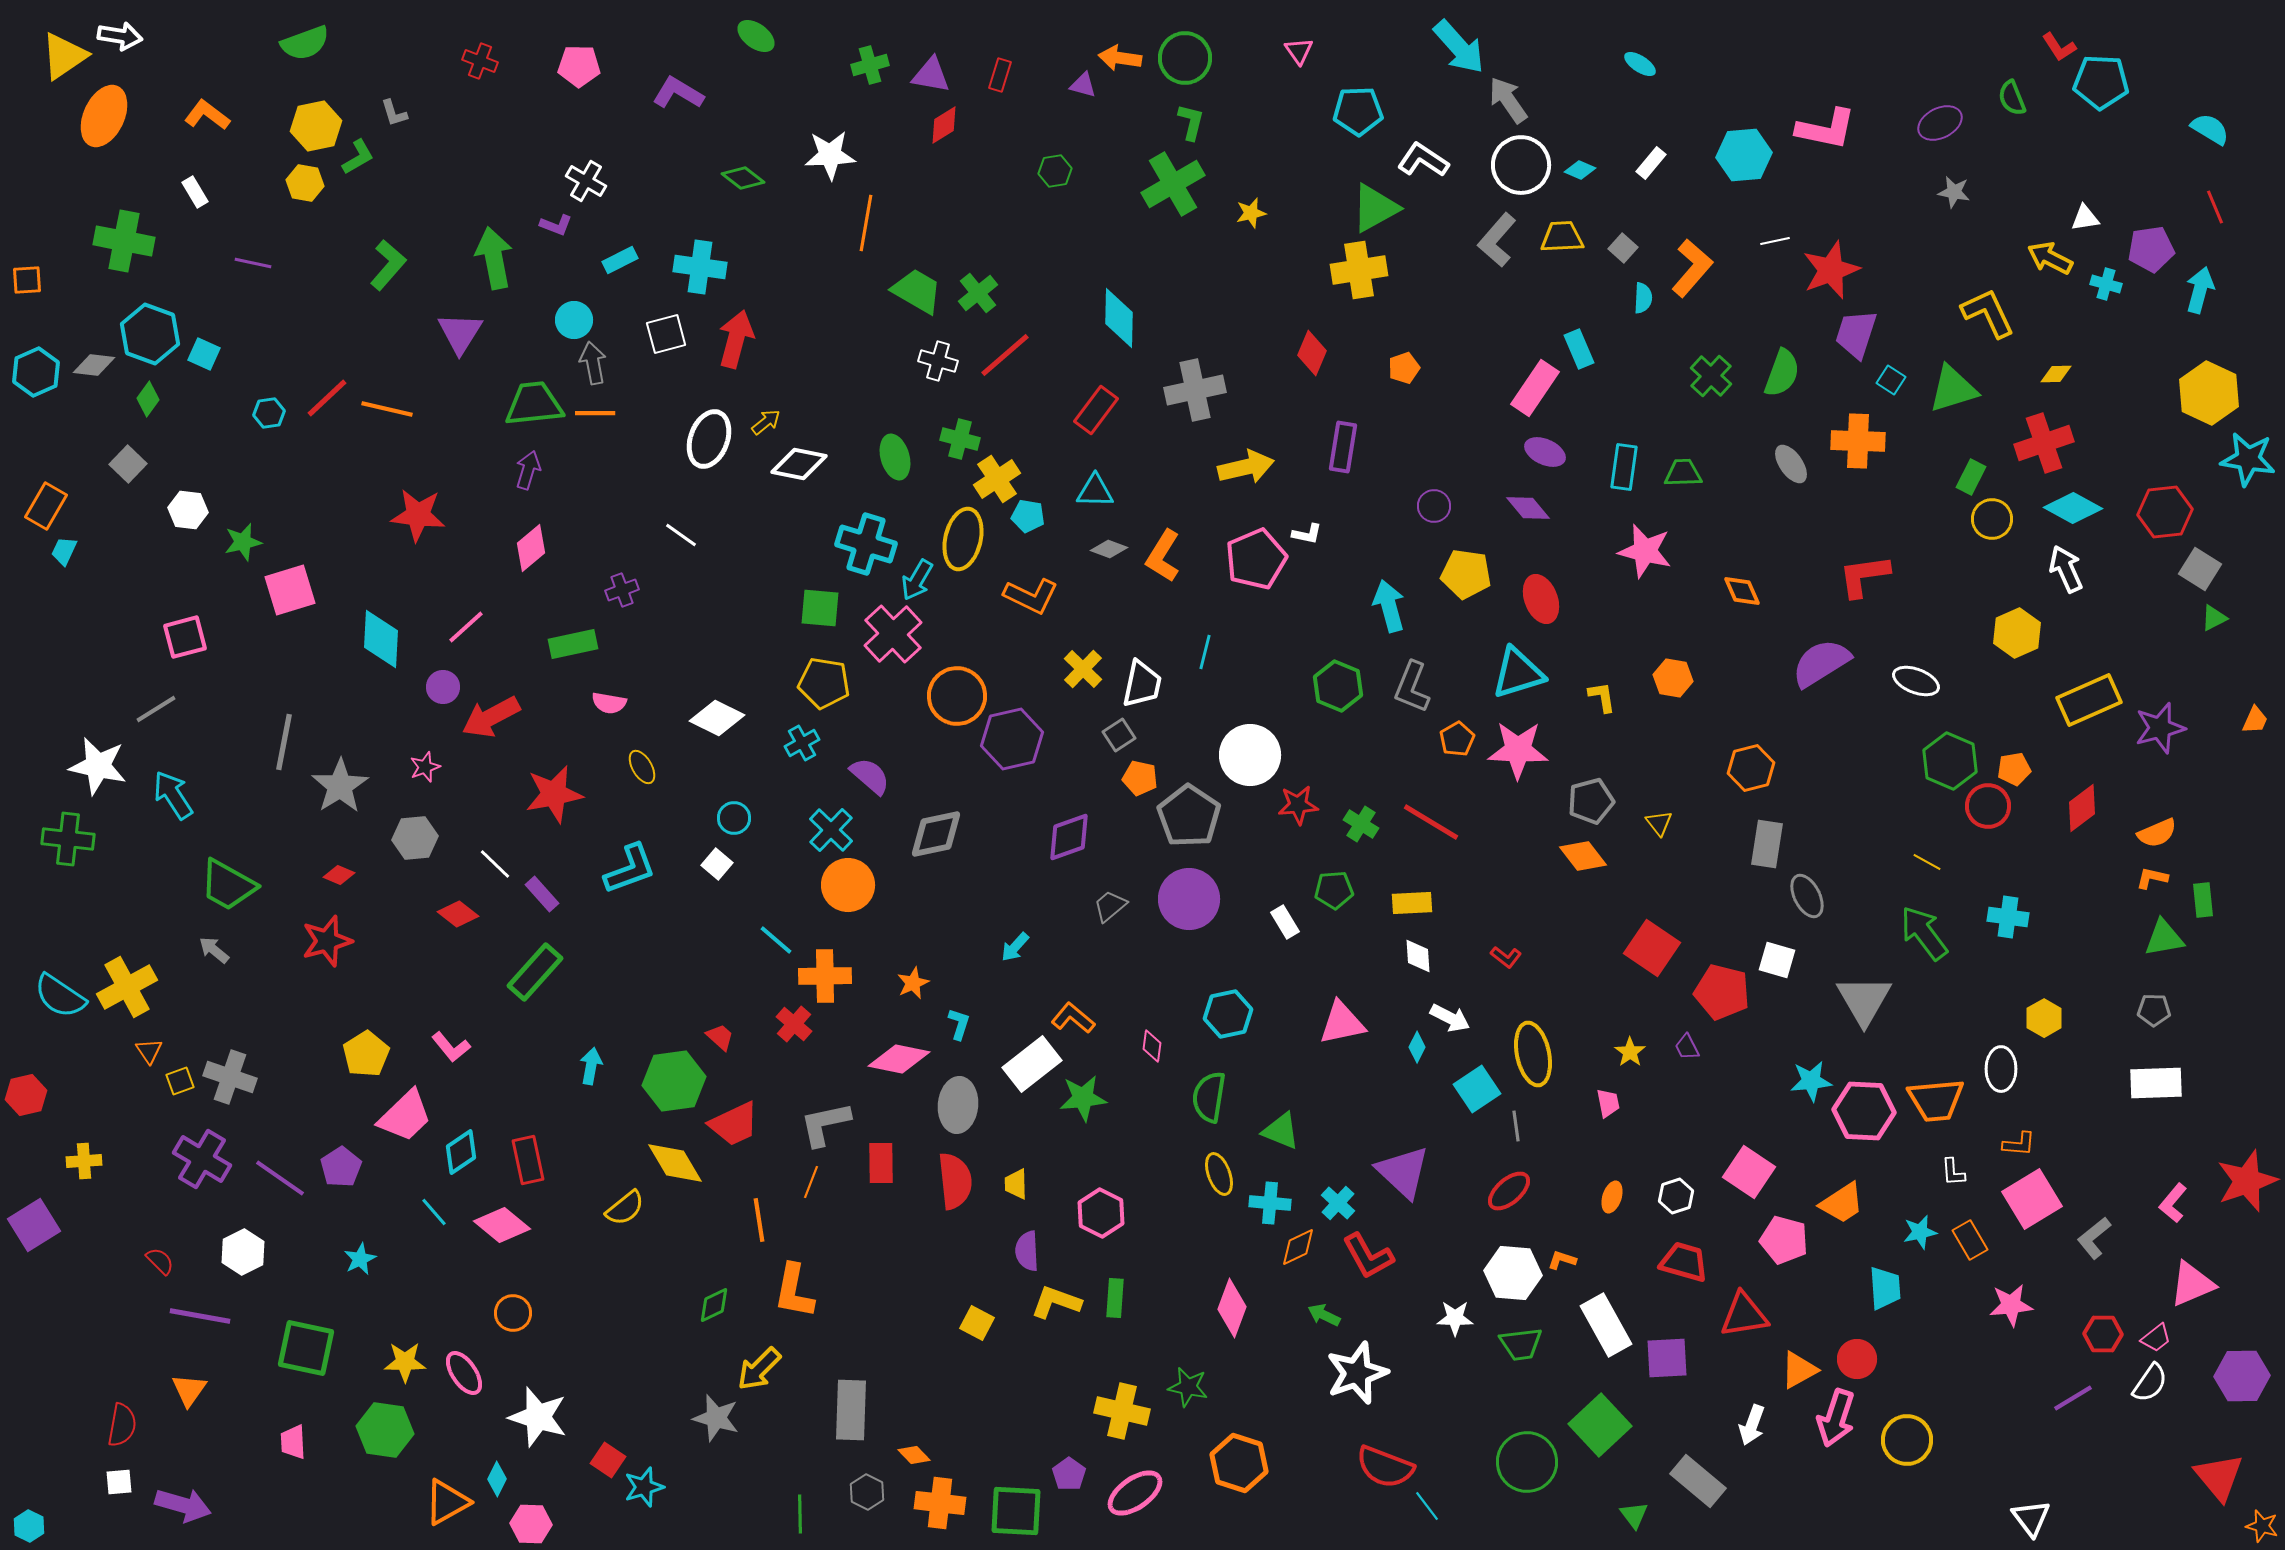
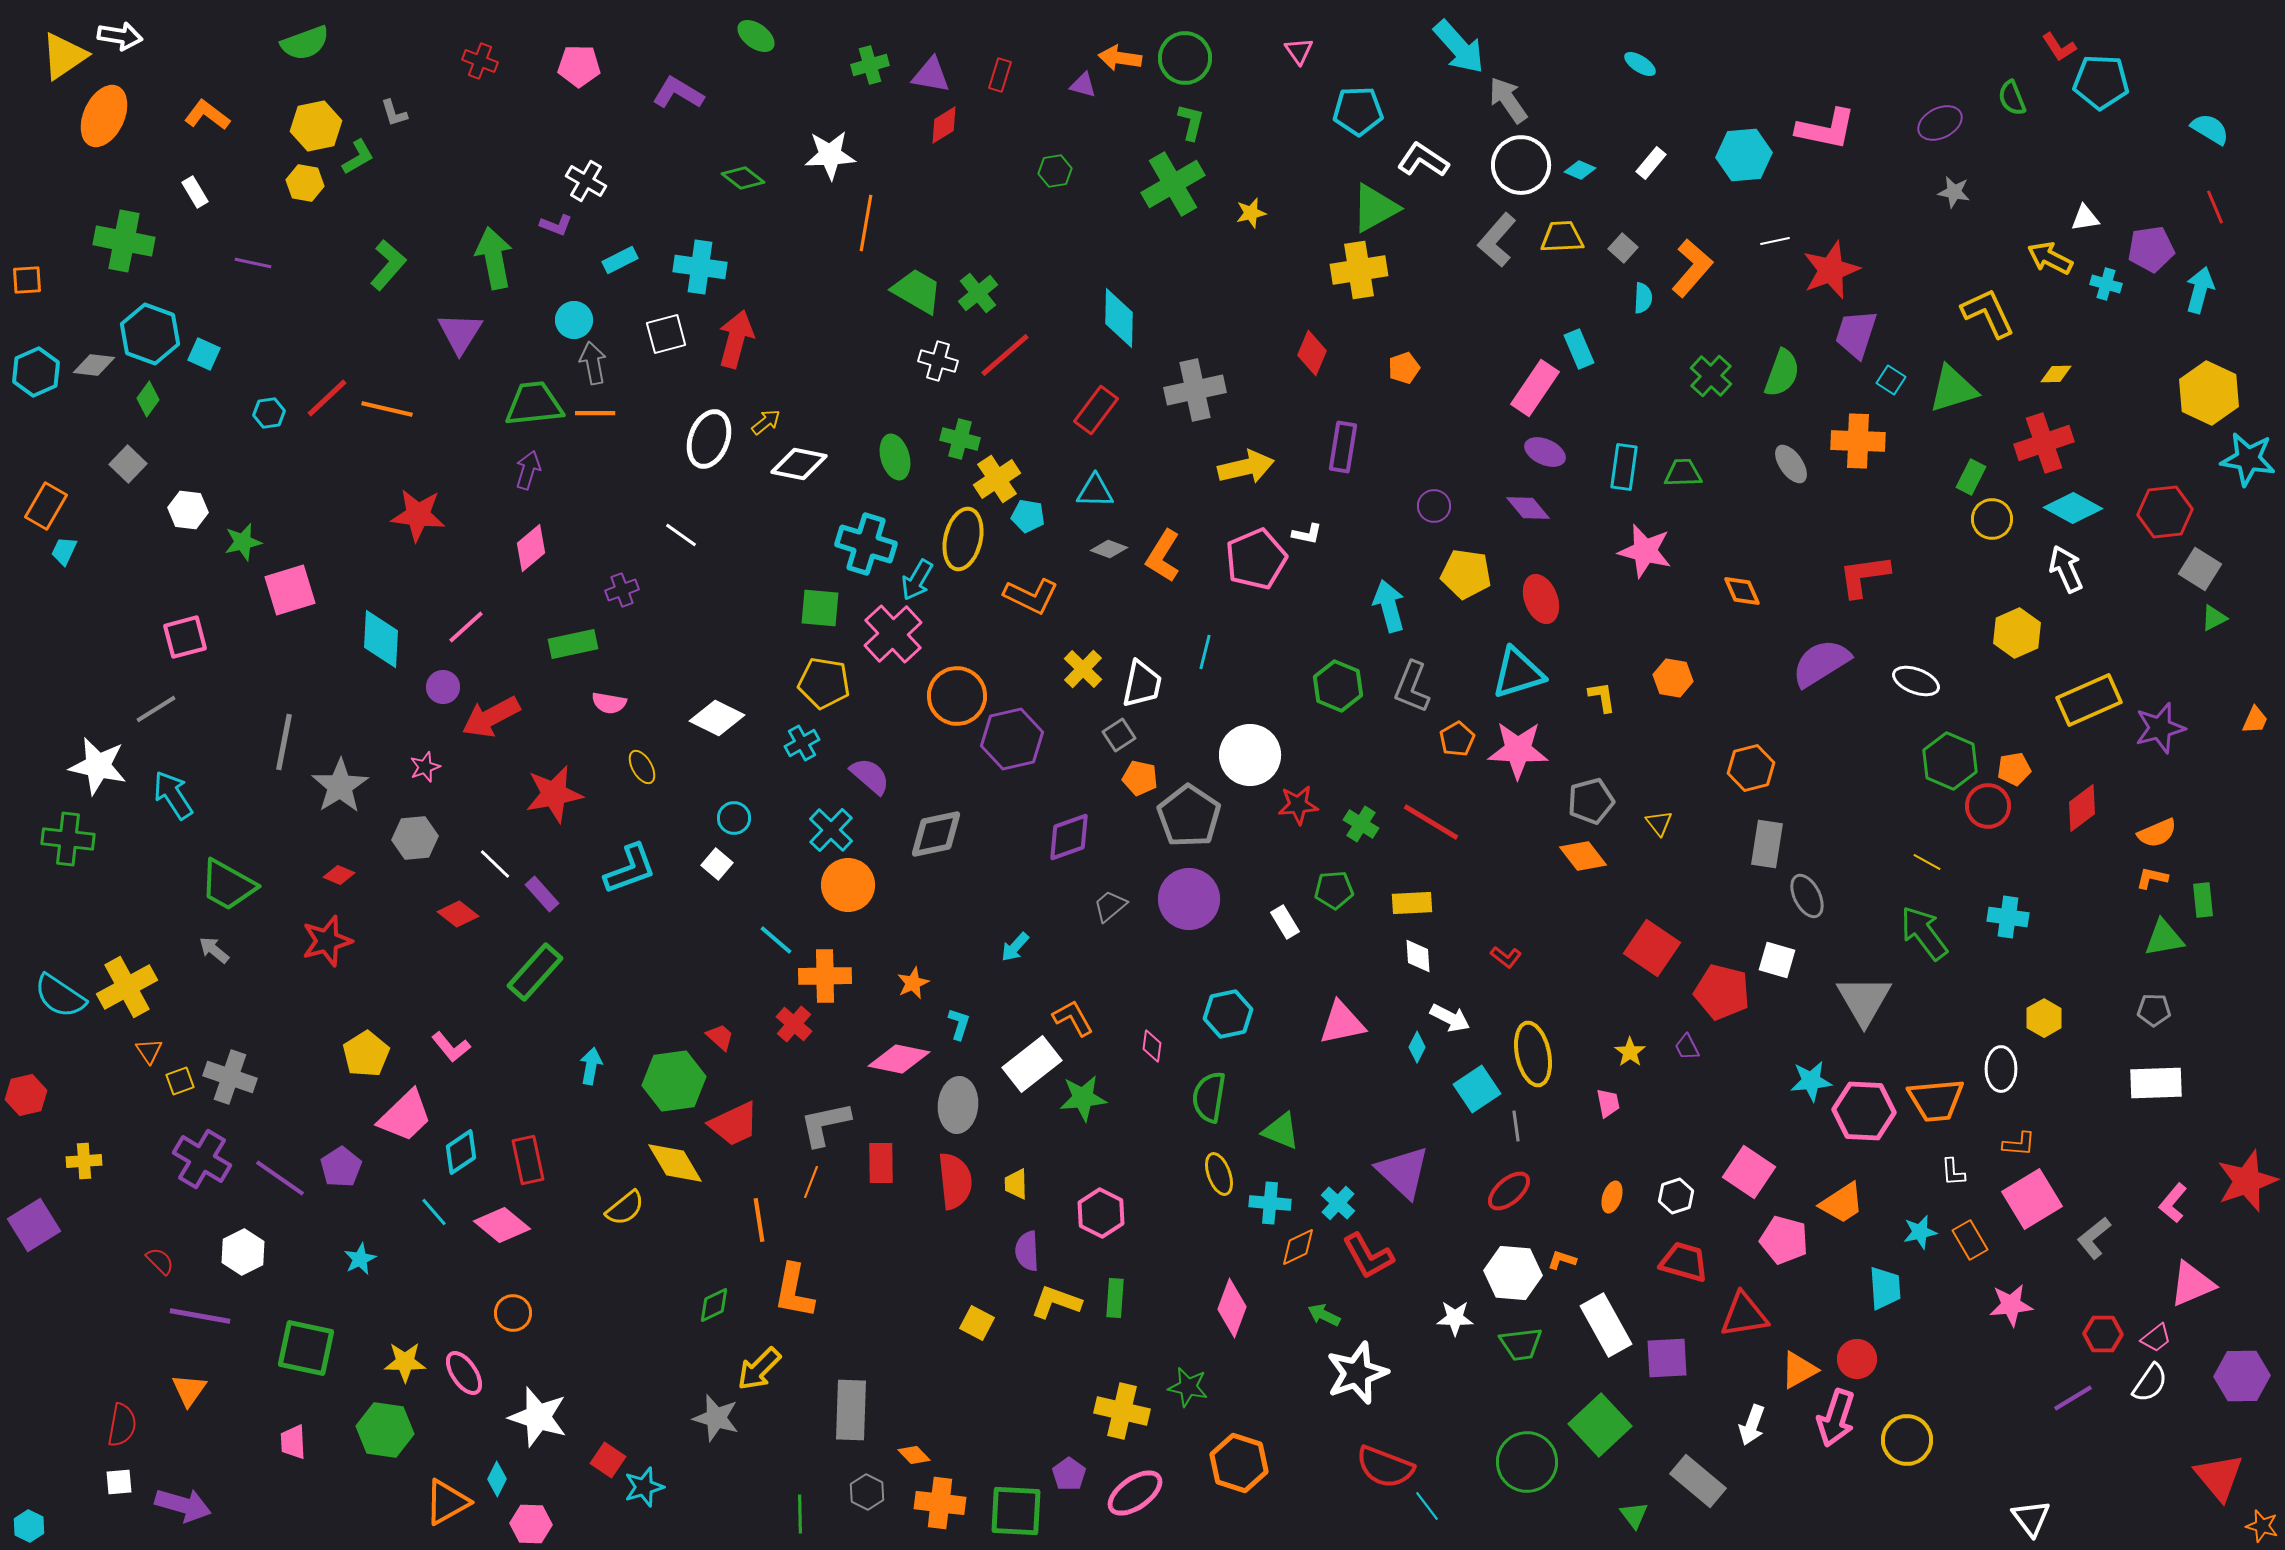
orange L-shape at (1073, 1018): rotated 21 degrees clockwise
